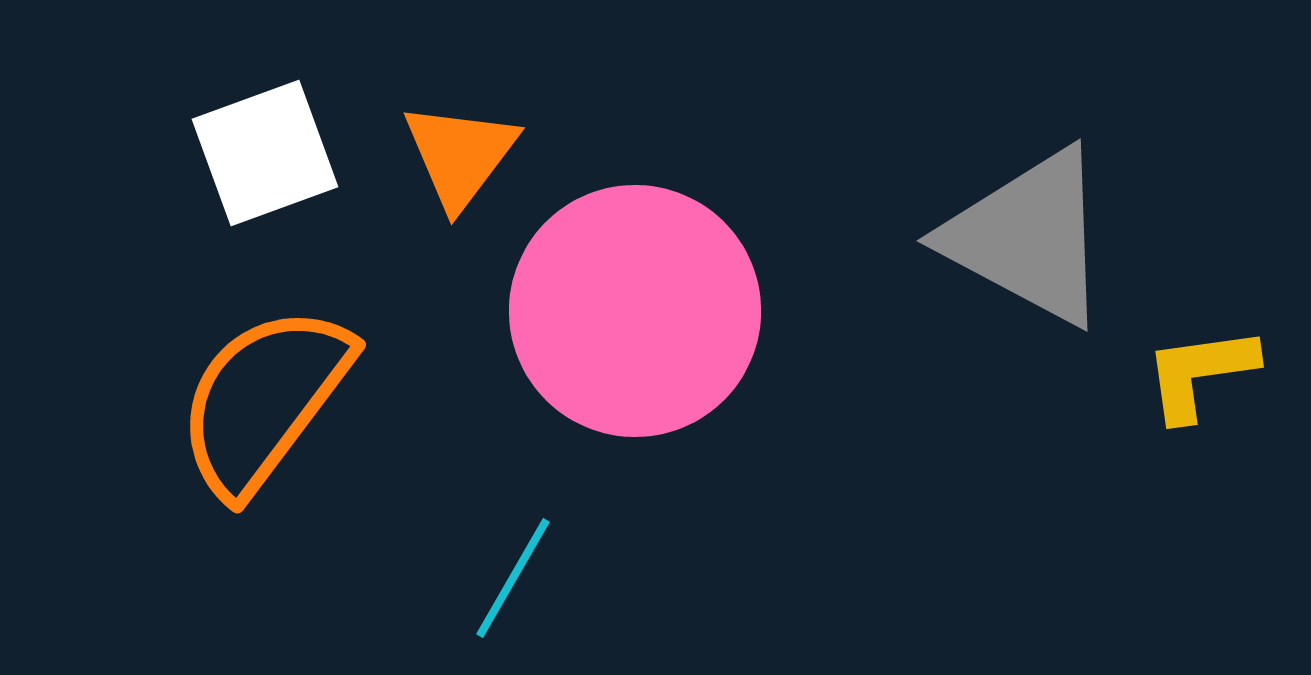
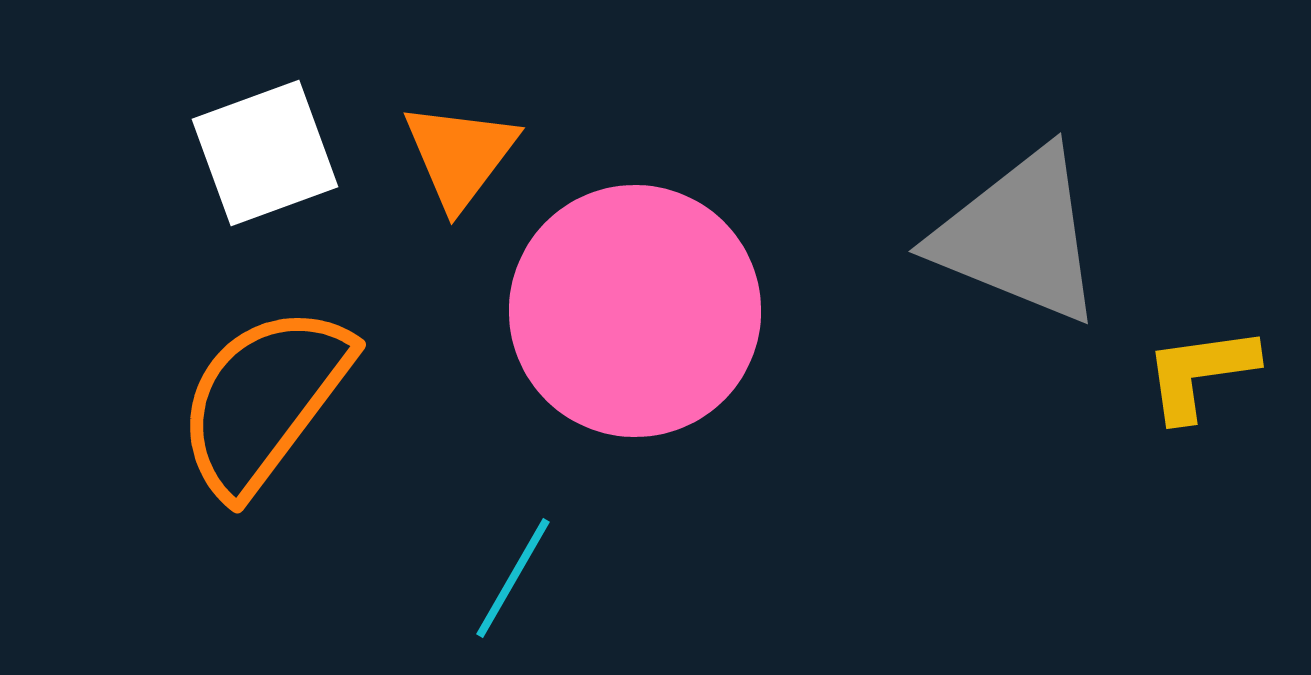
gray triangle: moved 9 px left, 1 px up; rotated 6 degrees counterclockwise
